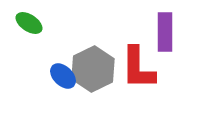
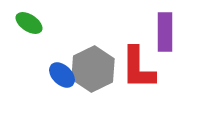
blue ellipse: moved 1 px left, 1 px up
